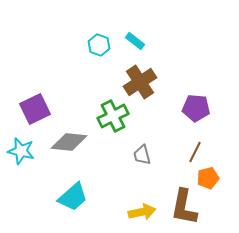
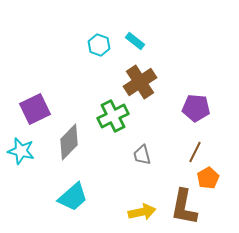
gray diamond: rotated 51 degrees counterclockwise
orange pentagon: rotated 15 degrees counterclockwise
